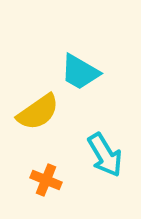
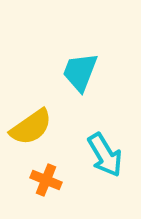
cyan trapezoid: rotated 81 degrees clockwise
yellow semicircle: moved 7 px left, 15 px down
